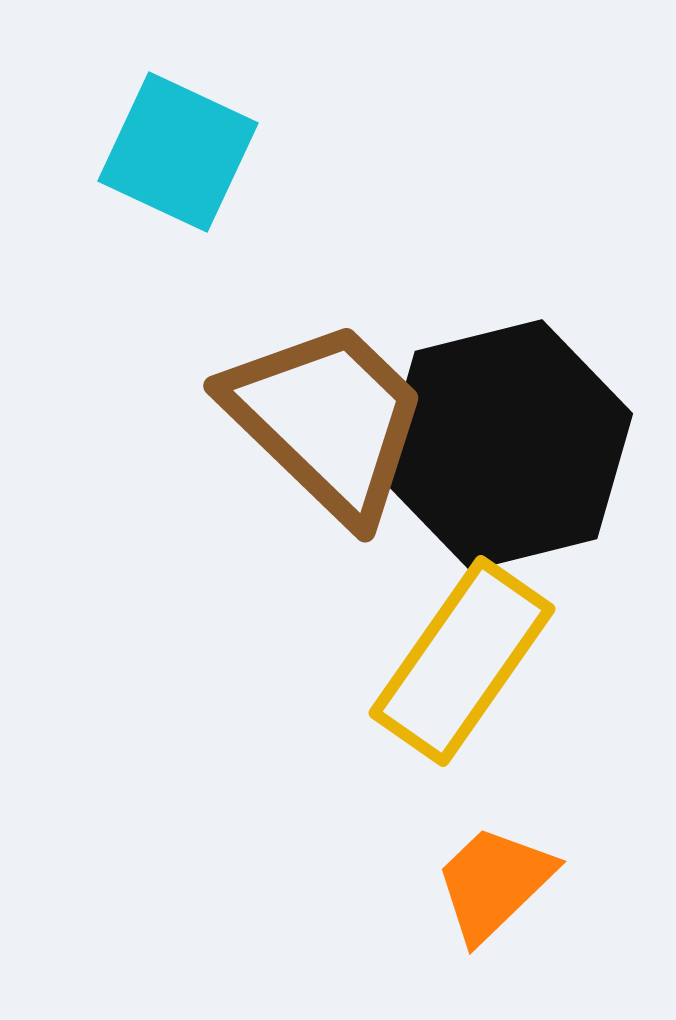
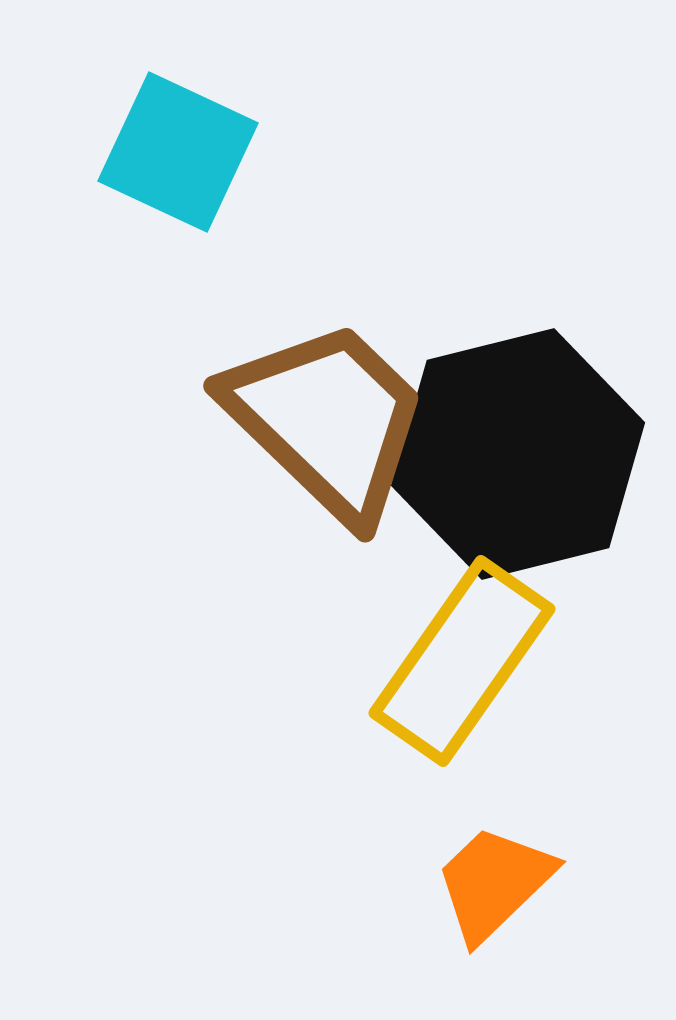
black hexagon: moved 12 px right, 9 px down
